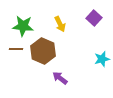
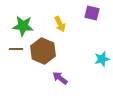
purple square: moved 2 px left, 5 px up; rotated 28 degrees counterclockwise
